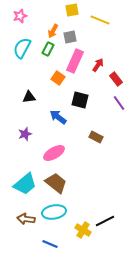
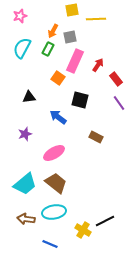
yellow line: moved 4 px left, 1 px up; rotated 24 degrees counterclockwise
